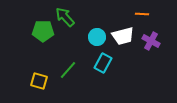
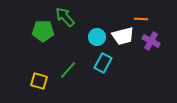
orange line: moved 1 px left, 5 px down
